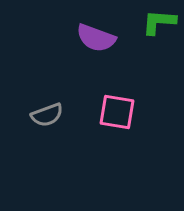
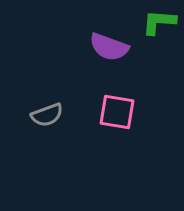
purple semicircle: moved 13 px right, 9 px down
